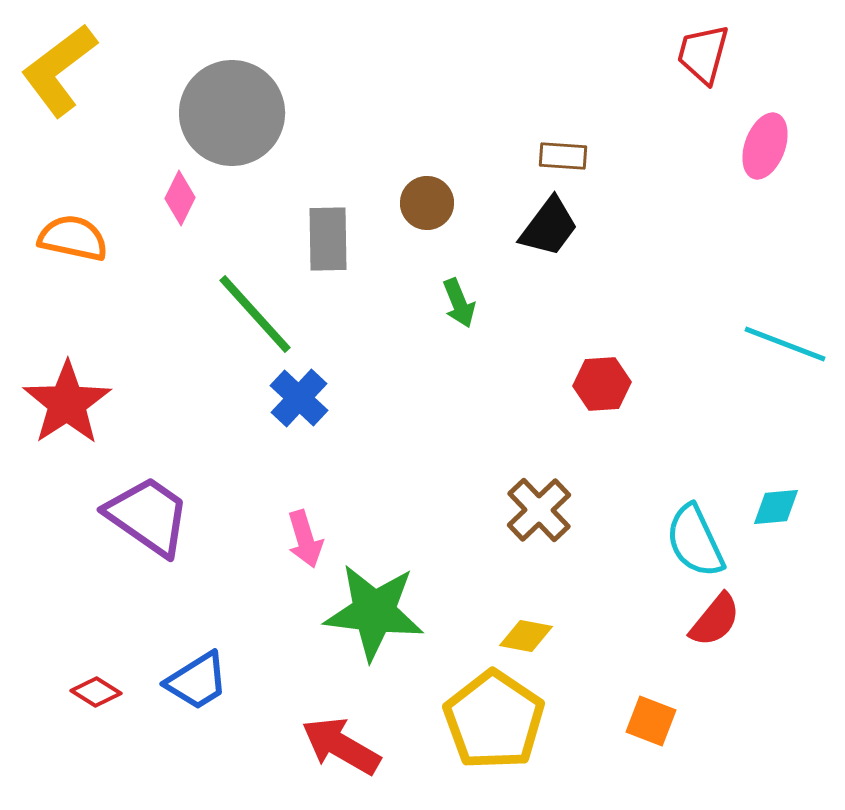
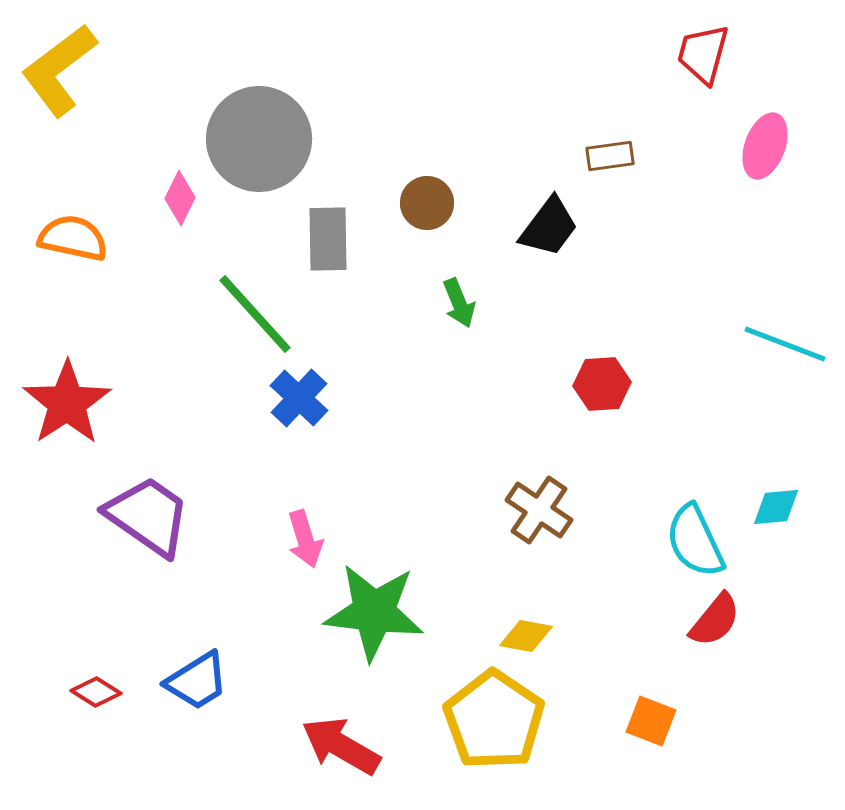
gray circle: moved 27 px right, 26 px down
brown rectangle: moved 47 px right; rotated 12 degrees counterclockwise
brown cross: rotated 12 degrees counterclockwise
